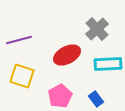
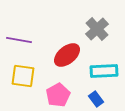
purple line: rotated 25 degrees clockwise
red ellipse: rotated 12 degrees counterclockwise
cyan rectangle: moved 4 px left, 7 px down
yellow square: moved 1 px right; rotated 10 degrees counterclockwise
pink pentagon: moved 2 px left, 1 px up
